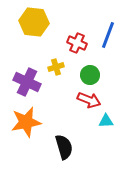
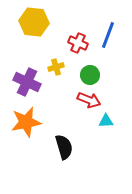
red cross: moved 1 px right
